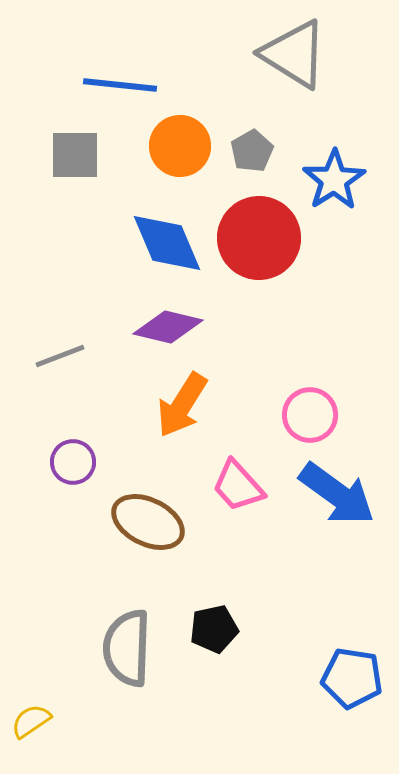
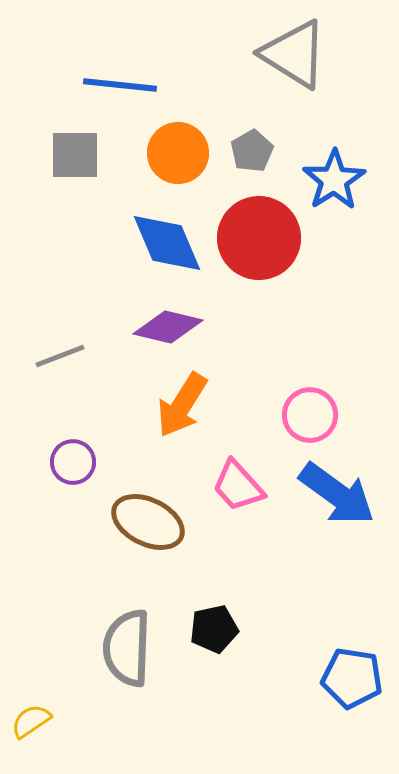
orange circle: moved 2 px left, 7 px down
